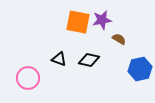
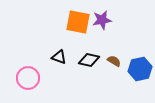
brown semicircle: moved 5 px left, 22 px down
black triangle: moved 2 px up
